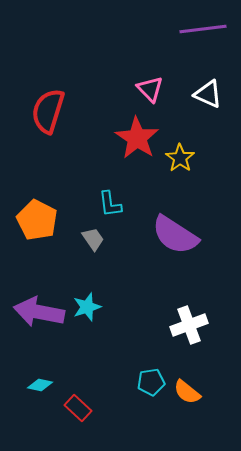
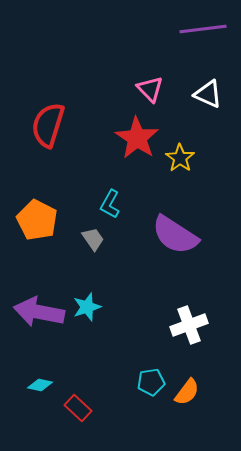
red semicircle: moved 14 px down
cyan L-shape: rotated 36 degrees clockwise
orange semicircle: rotated 92 degrees counterclockwise
